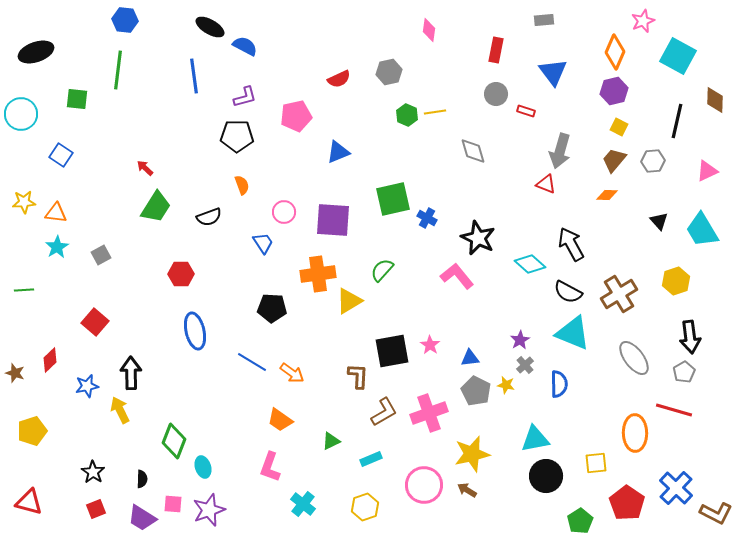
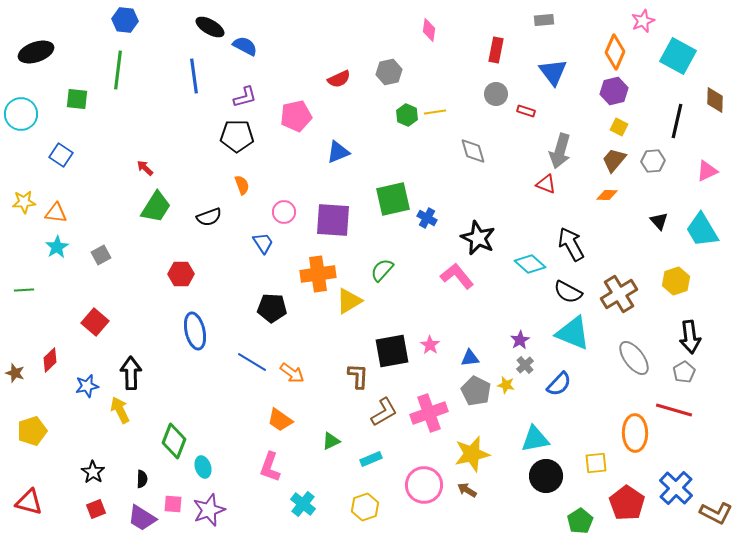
blue semicircle at (559, 384): rotated 44 degrees clockwise
